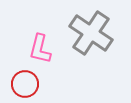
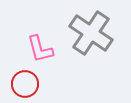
pink L-shape: rotated 28 degrees counterclockwise
